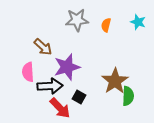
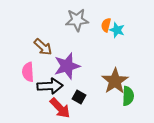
cyan star: moved 21 px left, 8 px down
purple star: moved 1 px up
